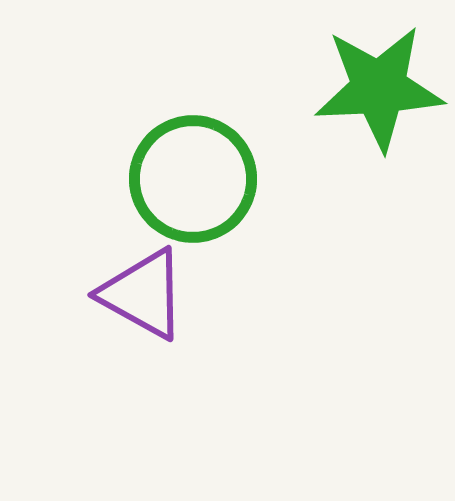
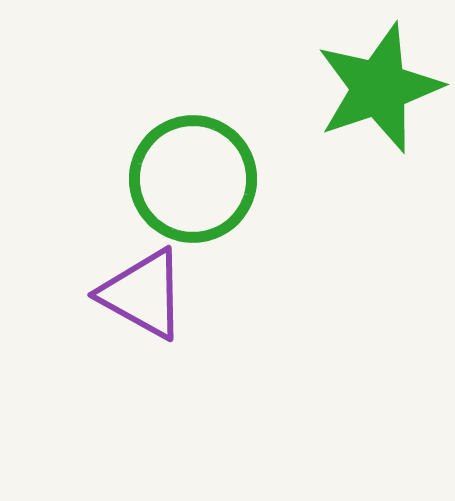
green star: rotated 16 degrees counterclockwise
